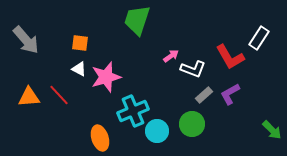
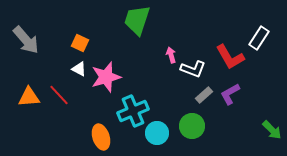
orange square: rotated 18 degrees clockwise
pink arrow: moved 1 px up; rotated 70 degrees counterclockwise
green circle: moved 2 px down
cyan circle: moved 2 px down
orange ellipse: moved 1 px right, 1 px up
